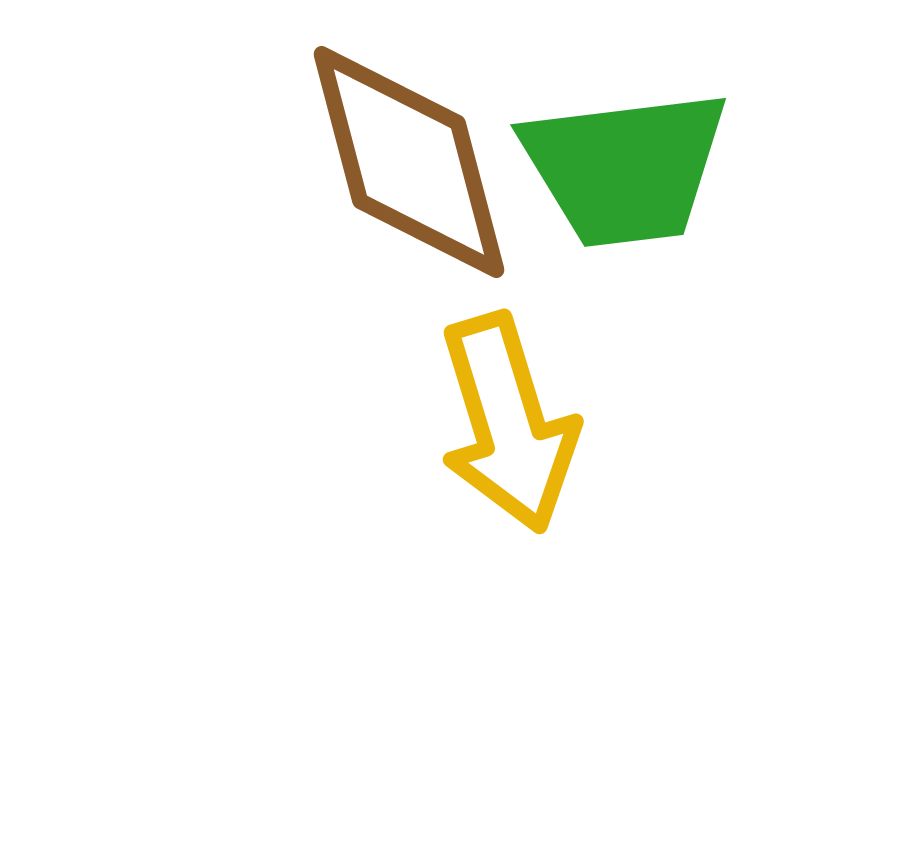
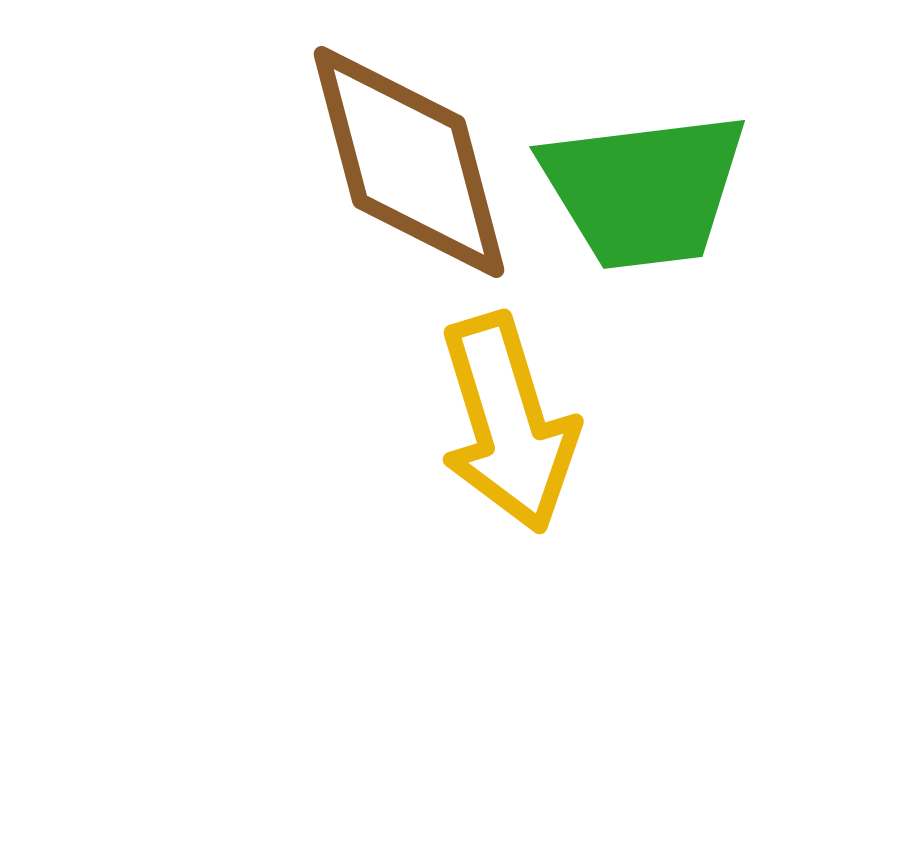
green trapezoid: moved 19 px right, 22 px down
